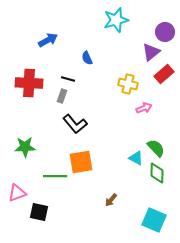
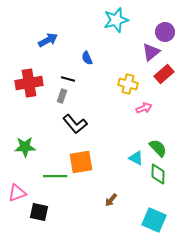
red cross: rotated 12 degrees counterclockwise
green semicircle: moved 2 px right
green diamond: moved 1 px right, 1 px down
